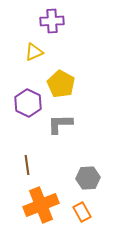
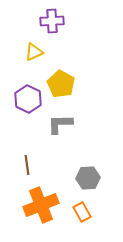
purple hexagon: moved 4 px up
